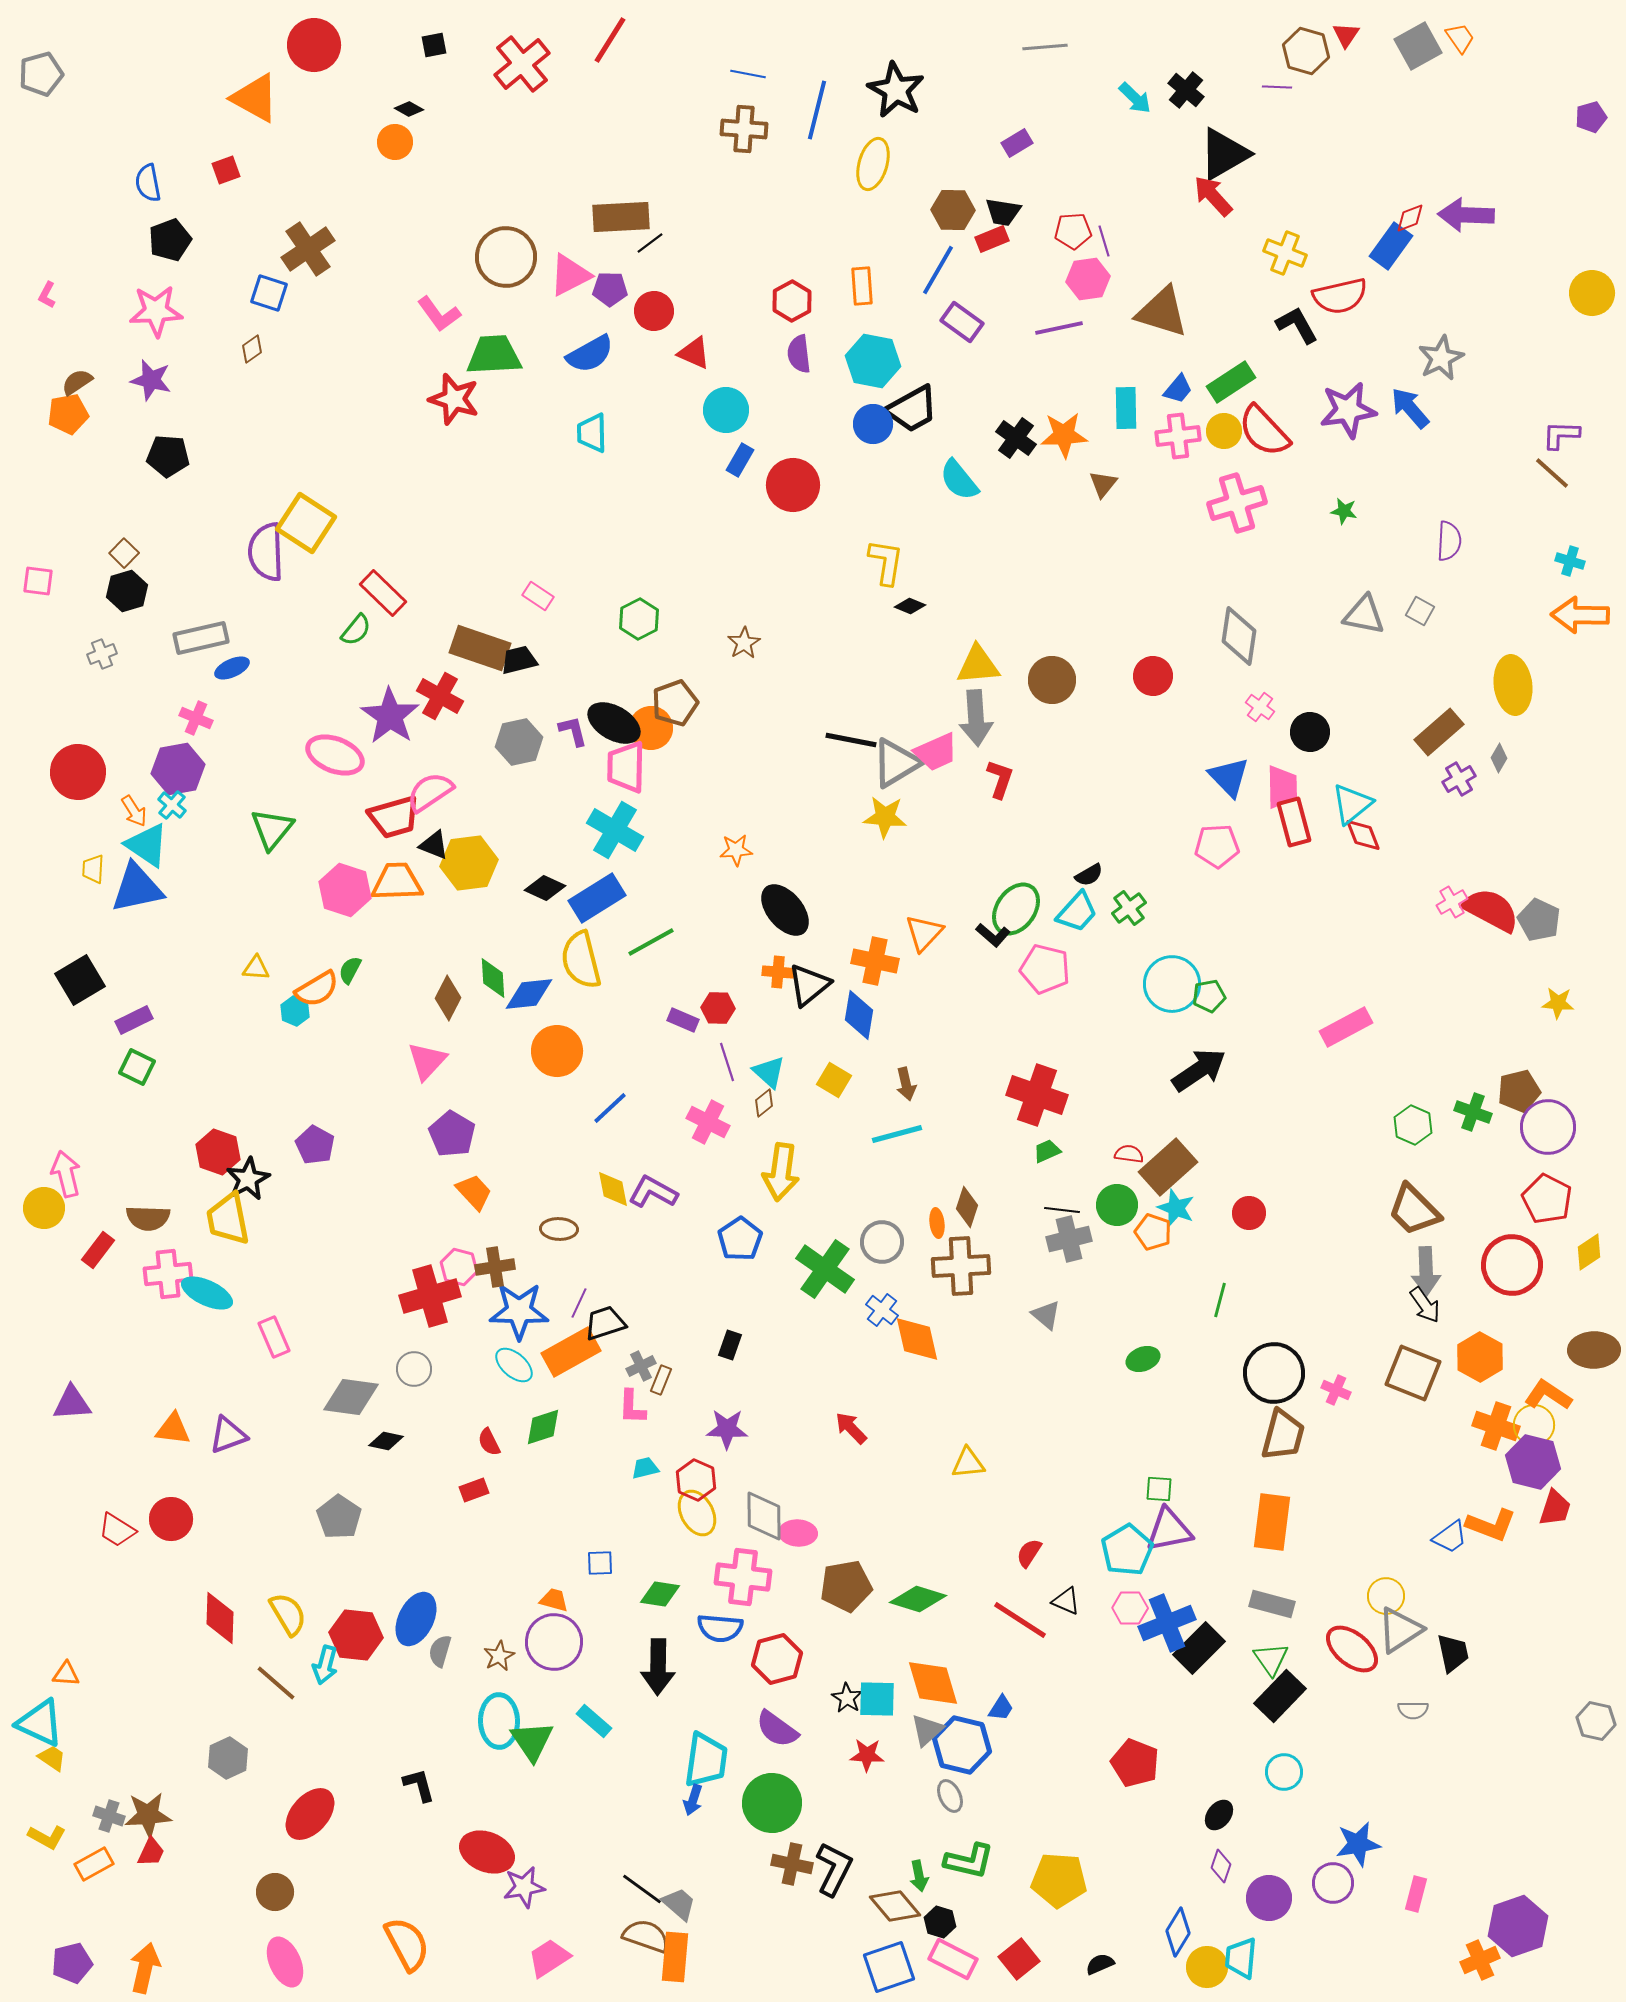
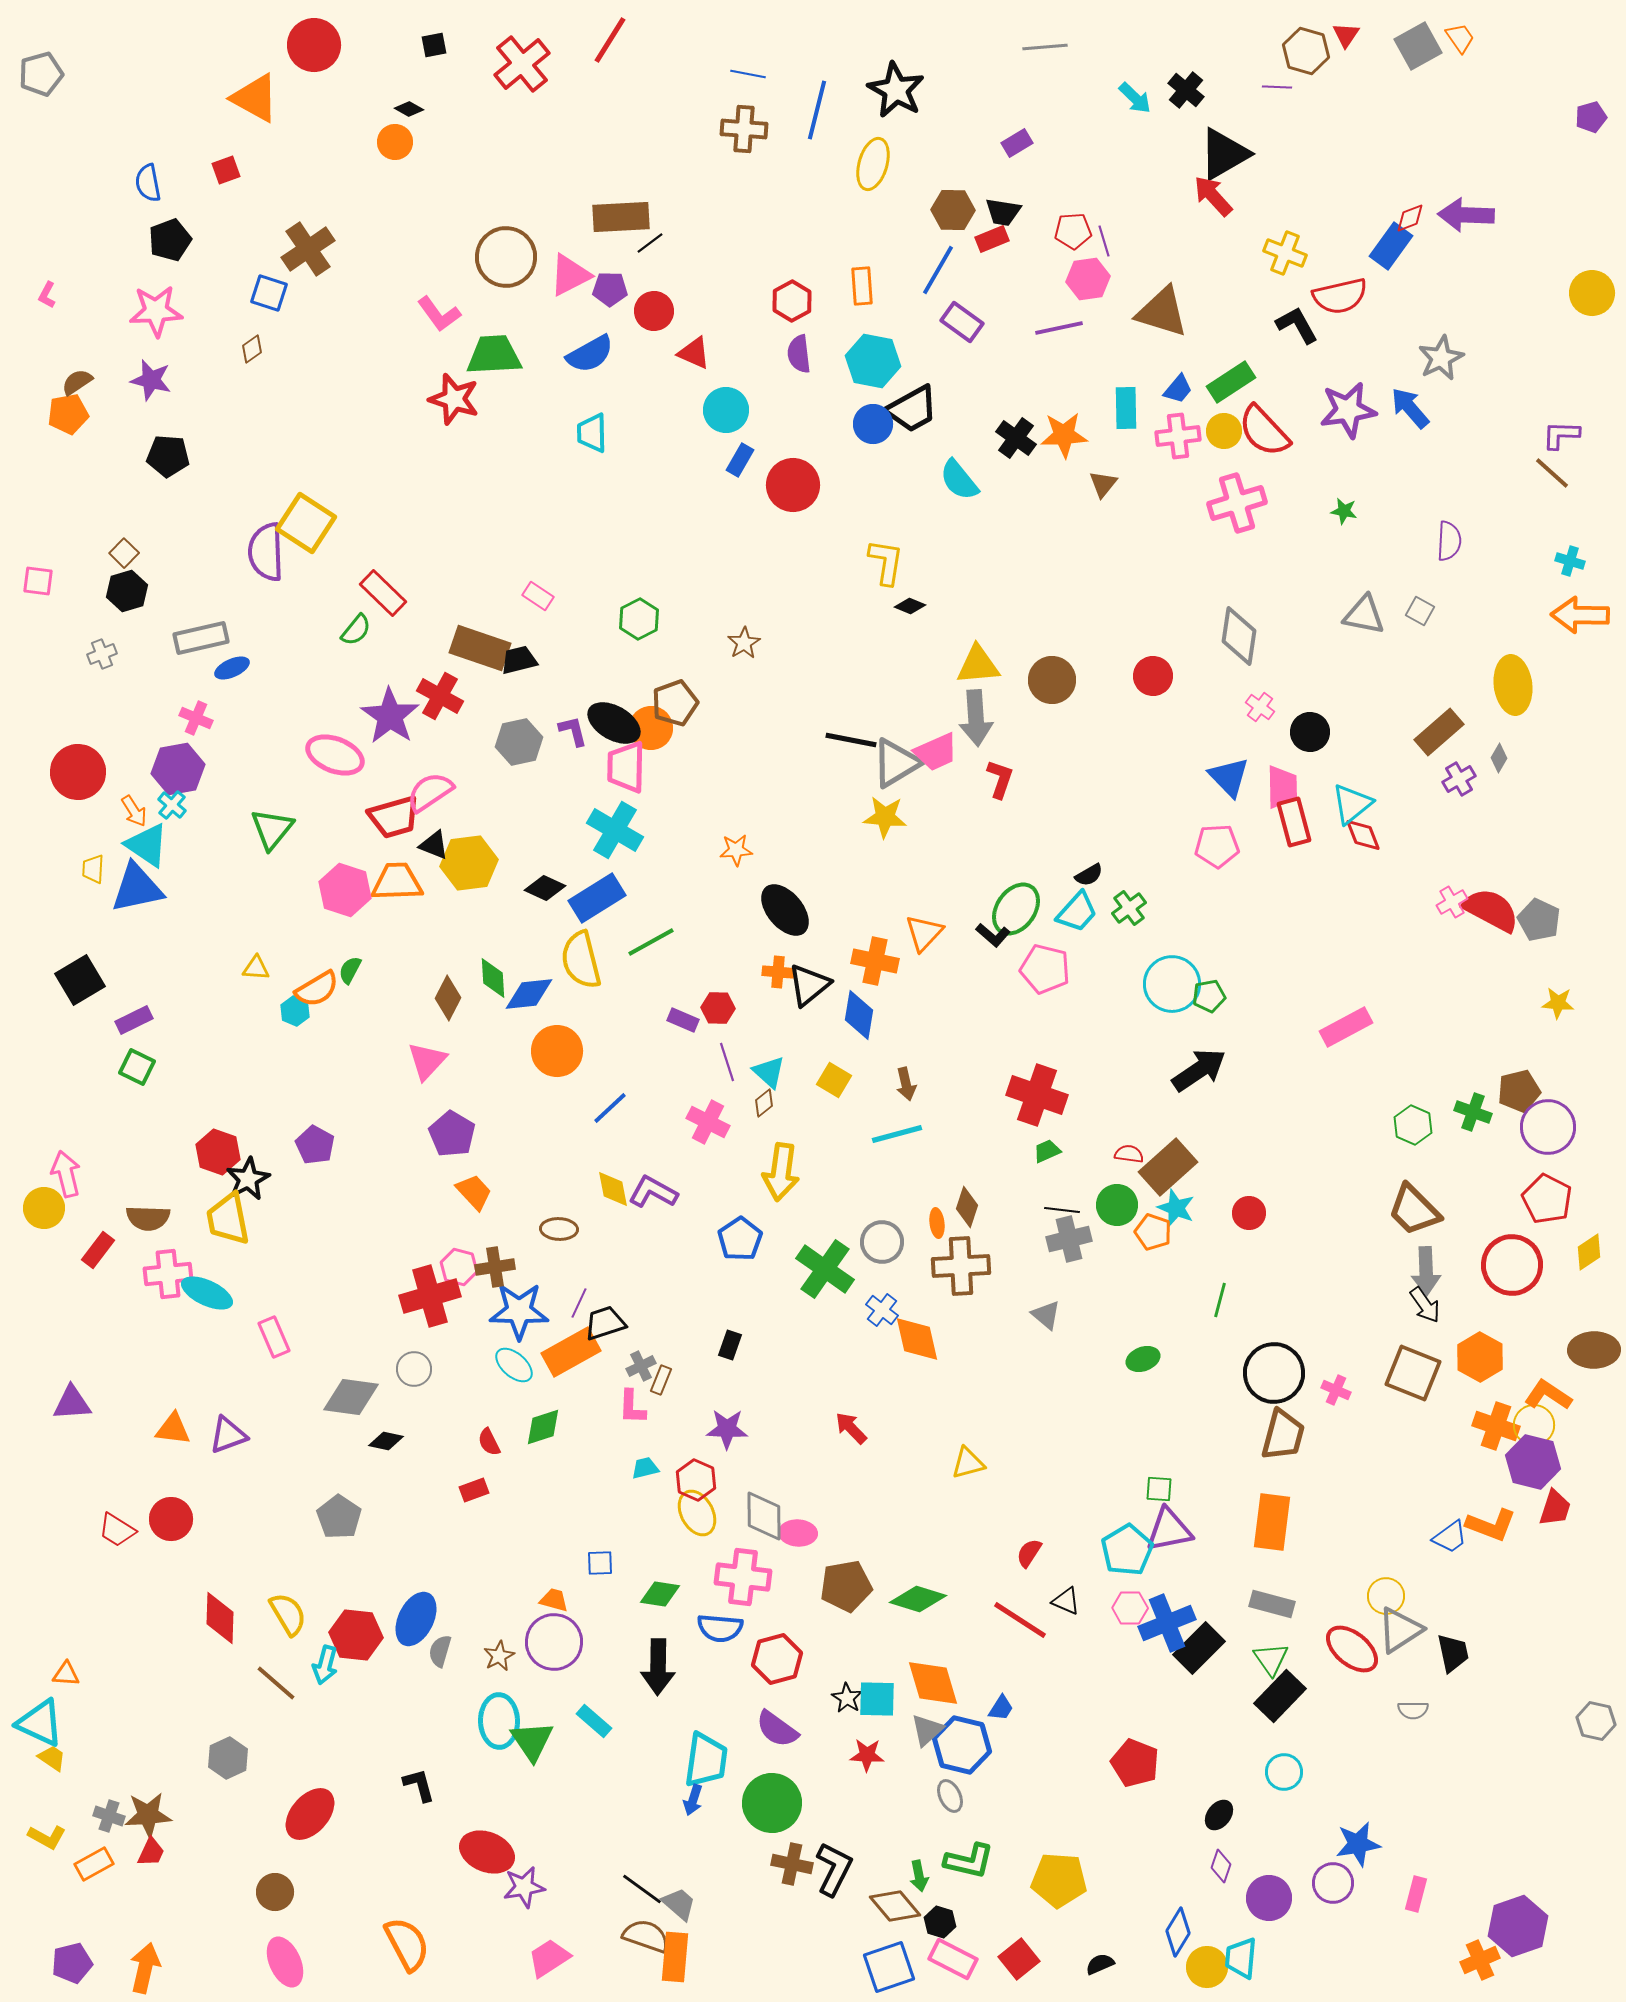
yellow triangle at (968, 1463): rotated 9 degrees counterclockwise
